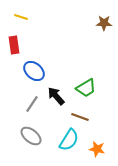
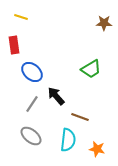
blue ellipse: moved 2 px left, 1 px down
green trapezoid: moved 5 px right, 19 px up
cyan semicircle: moved 1 px left; rotated 25 degrees counterclockwise
